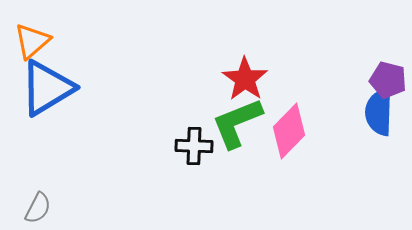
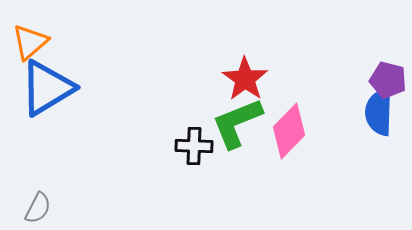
orange triangle: moved 2 px left, 1 px down
